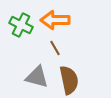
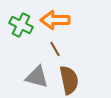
brown line: moved 1 px down
